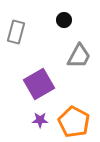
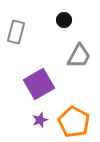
purple star: rotated 21 degrees counterclockwise
